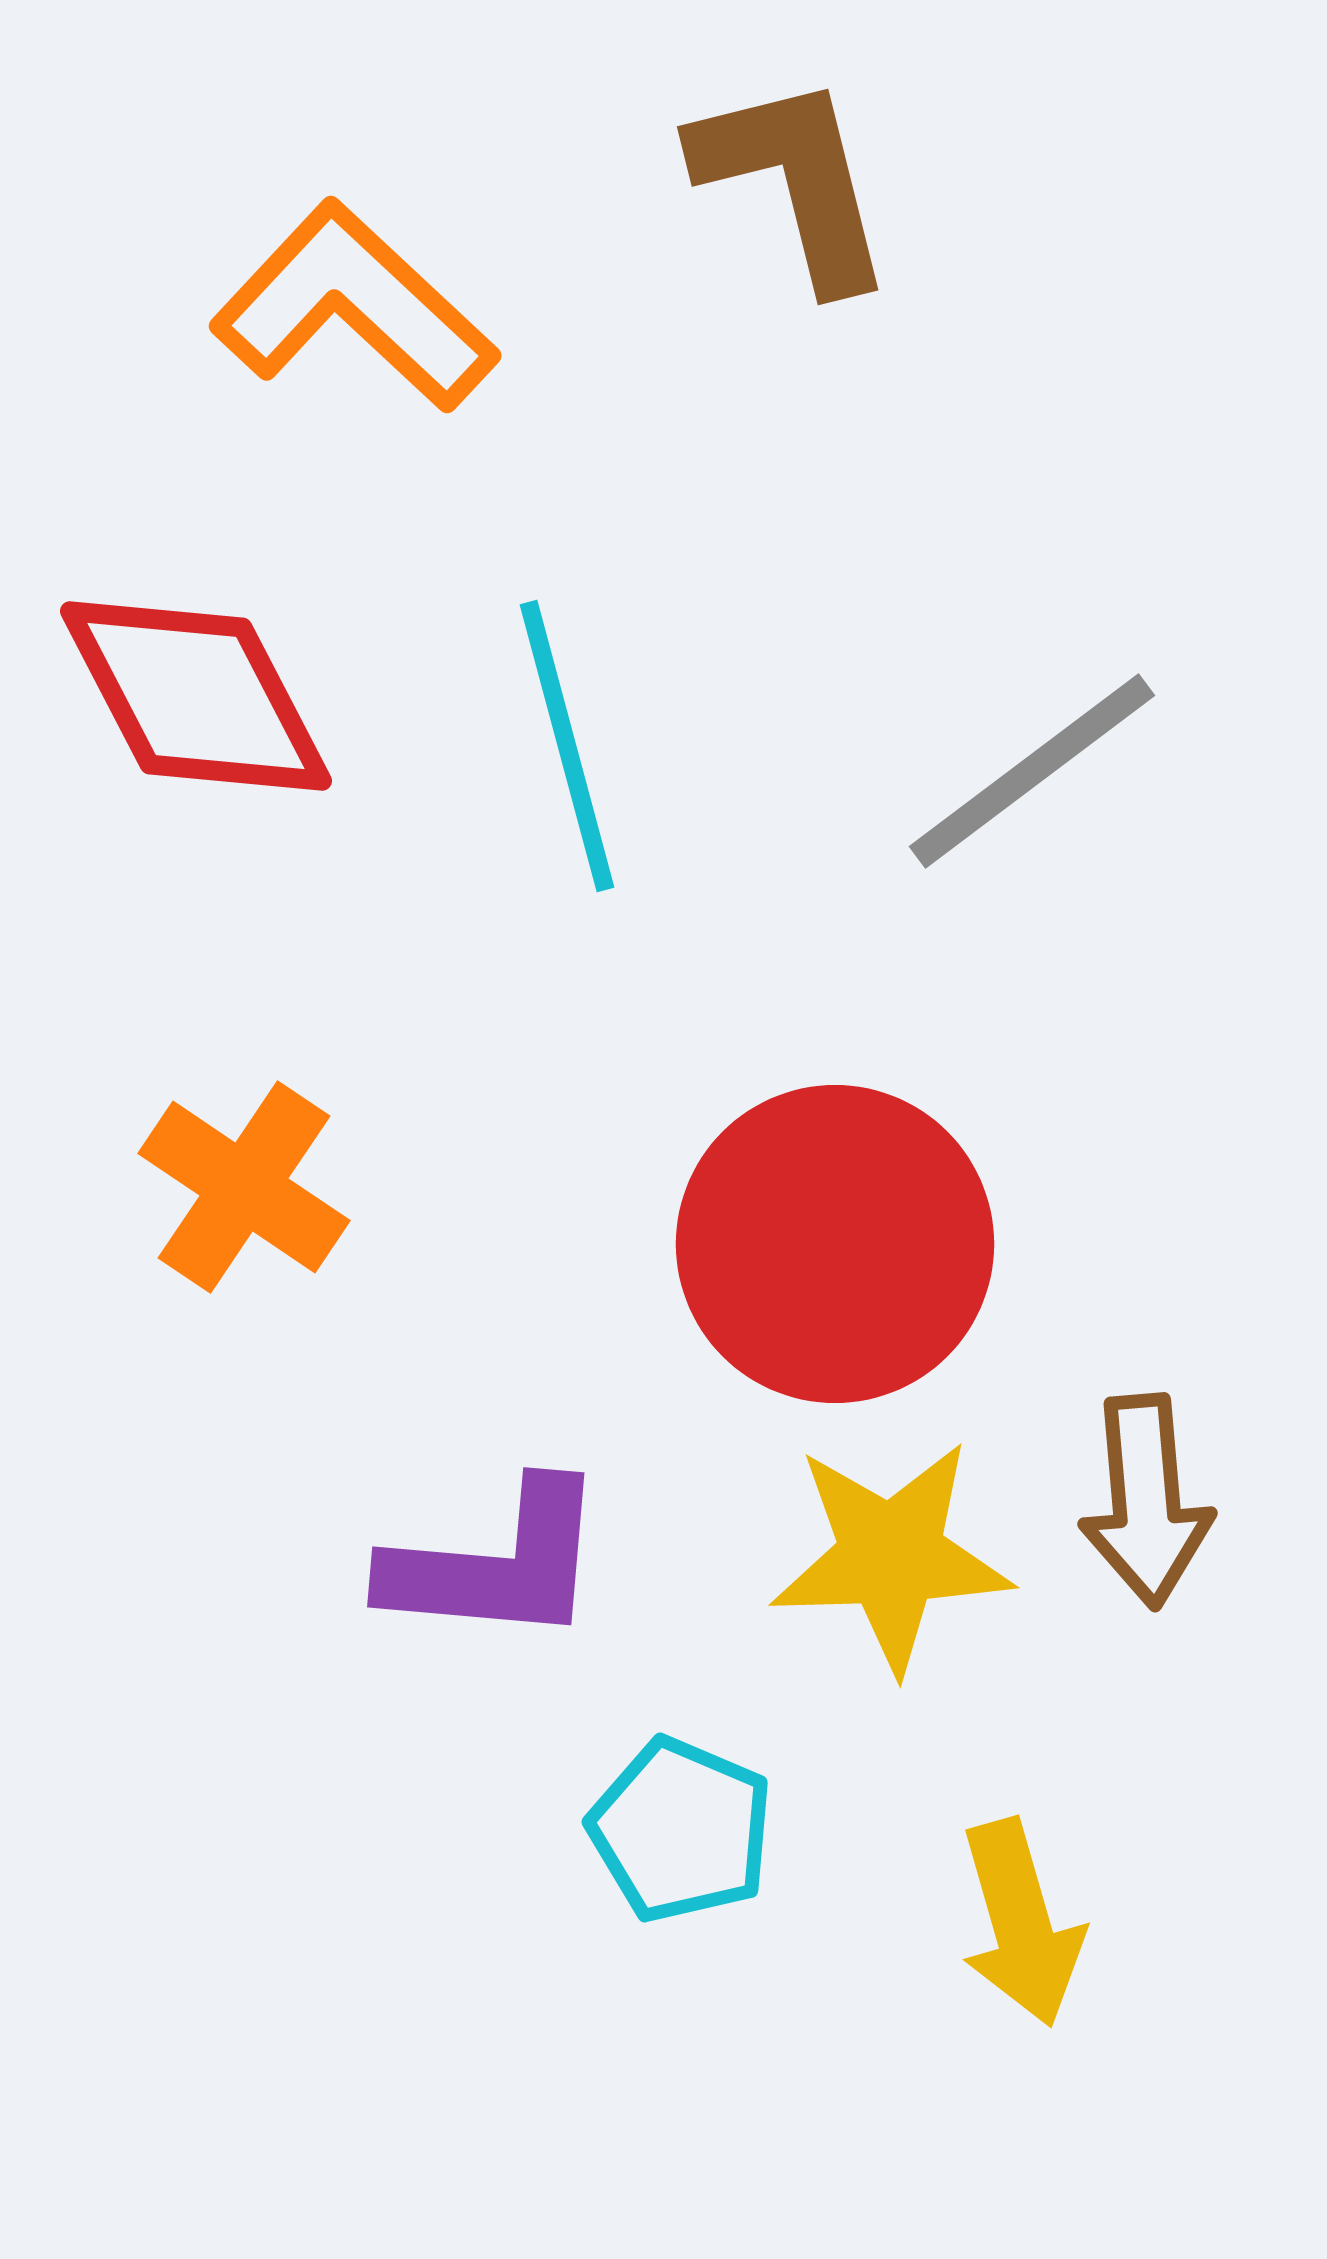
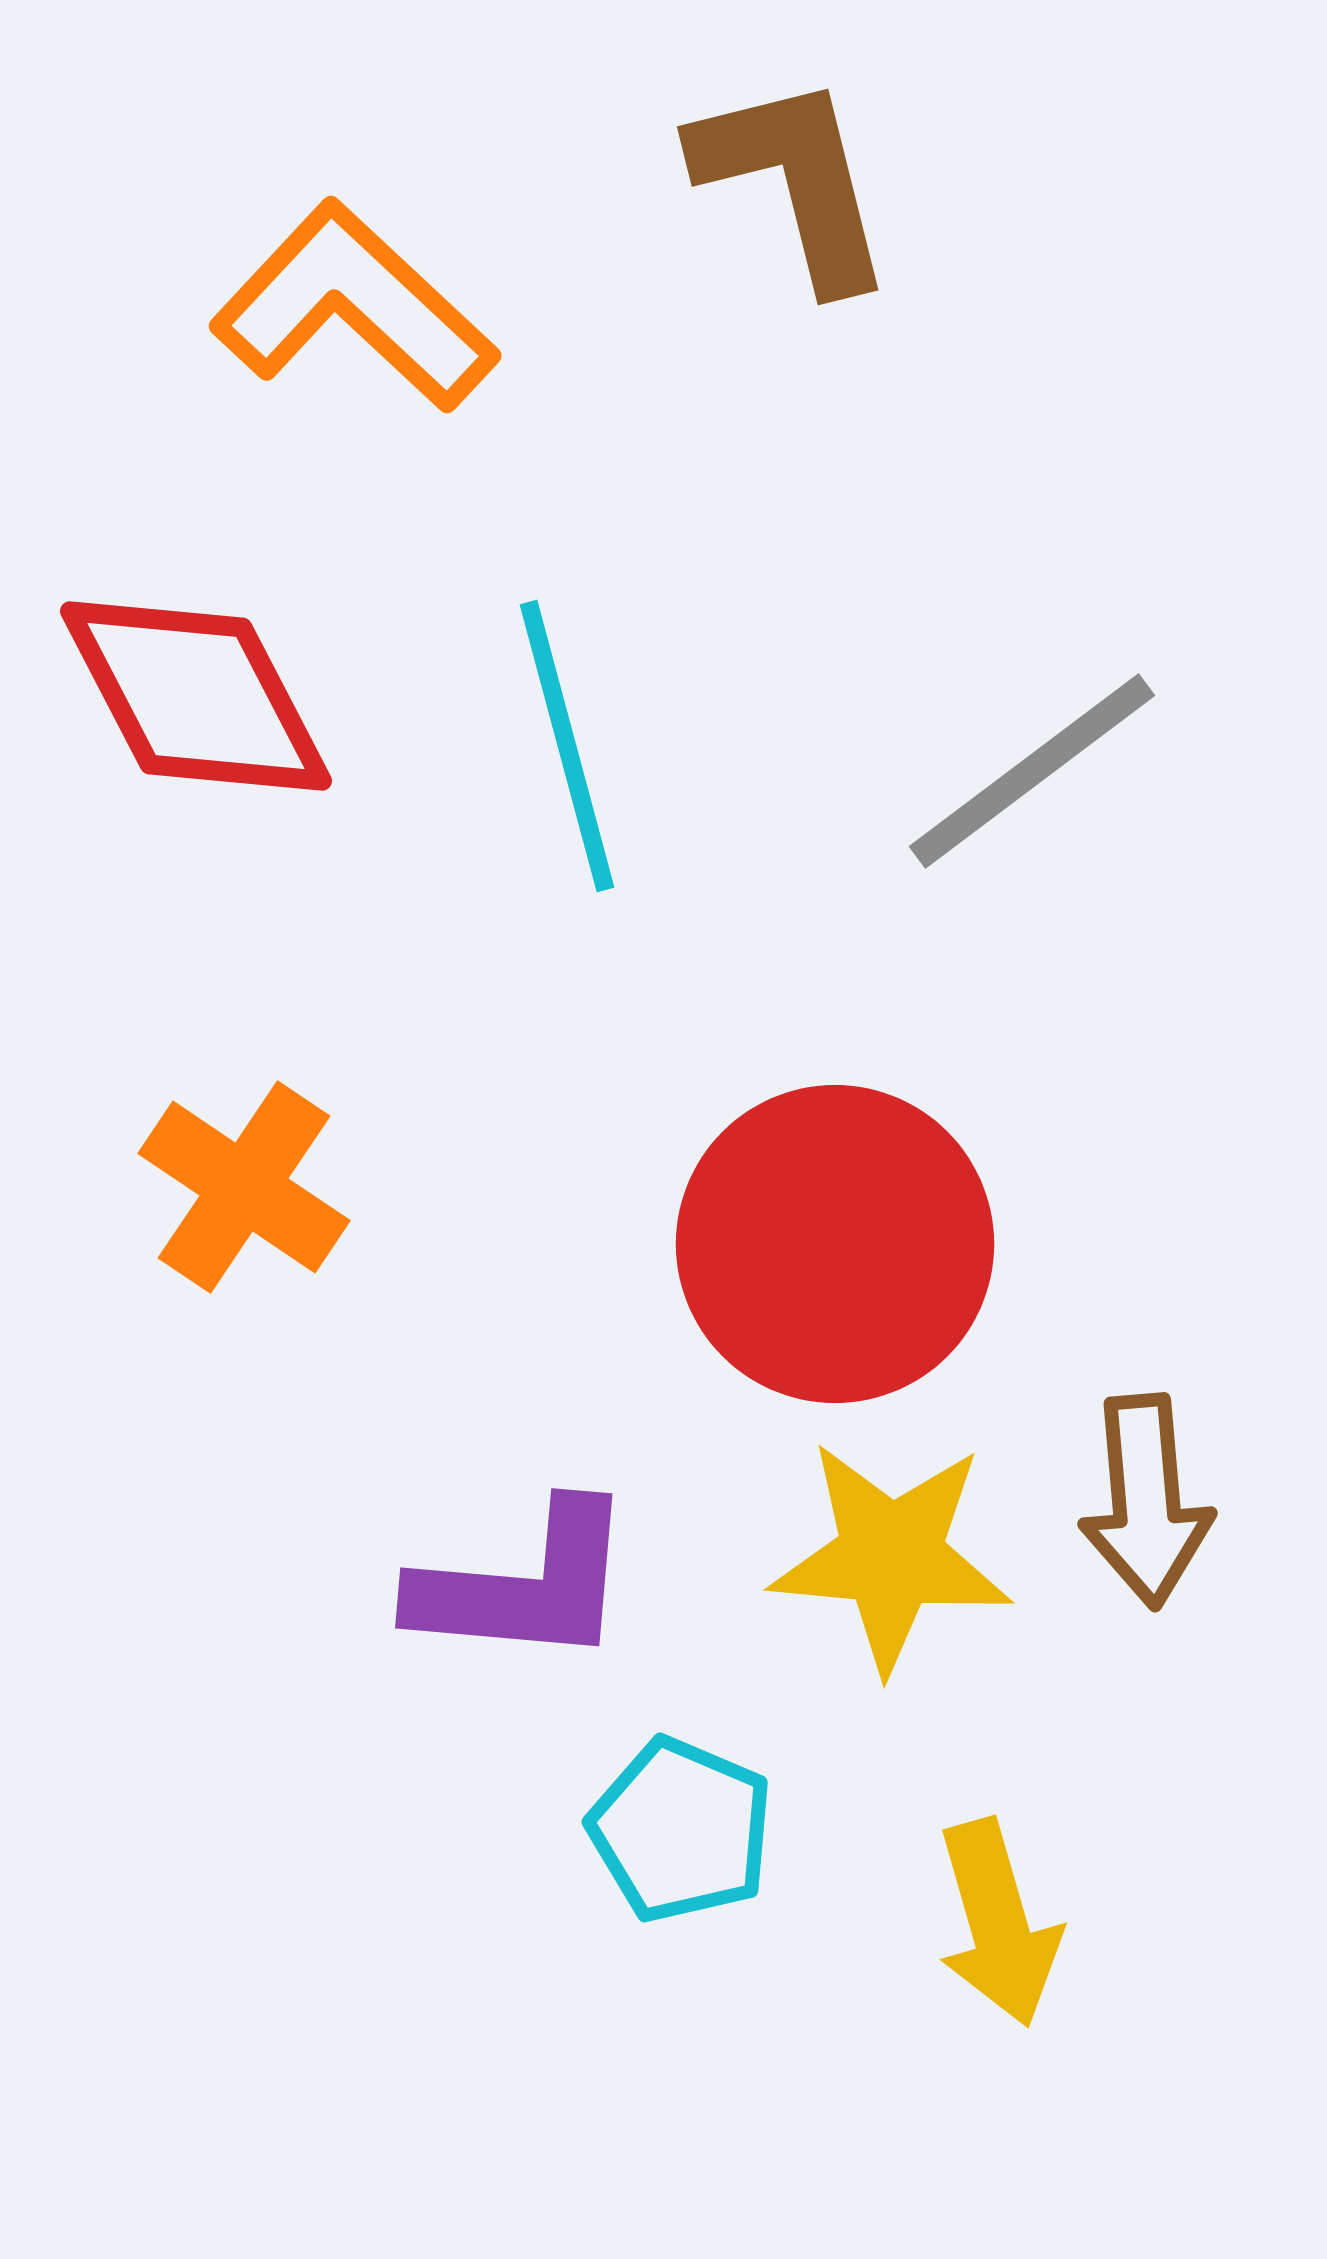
yellow star: rotated 7 degrees clockwise
purple L-shape: moved 28 px right, 21 px down
yellow arrow: moved 23 px left
